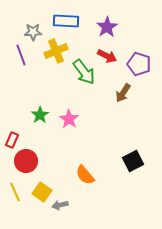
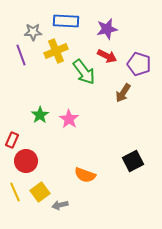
purple star: moved 2 px down; rotated 20 degrees clockwise
orange semicircle: rotated 30 degrees counterclockwise
yellow square: moved 2 px left; rotated 18 degrees clockwise
